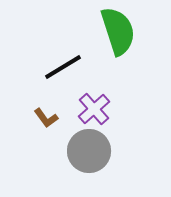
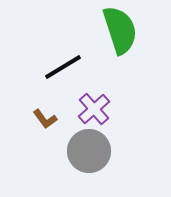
green semicircle: moved 2 px right, 1 px up
brown L-shape: moved 1 px left, 1 px down
